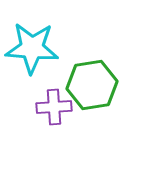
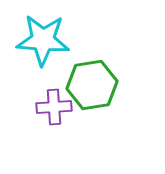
cyan star: moved 11 px right, 8 px up
